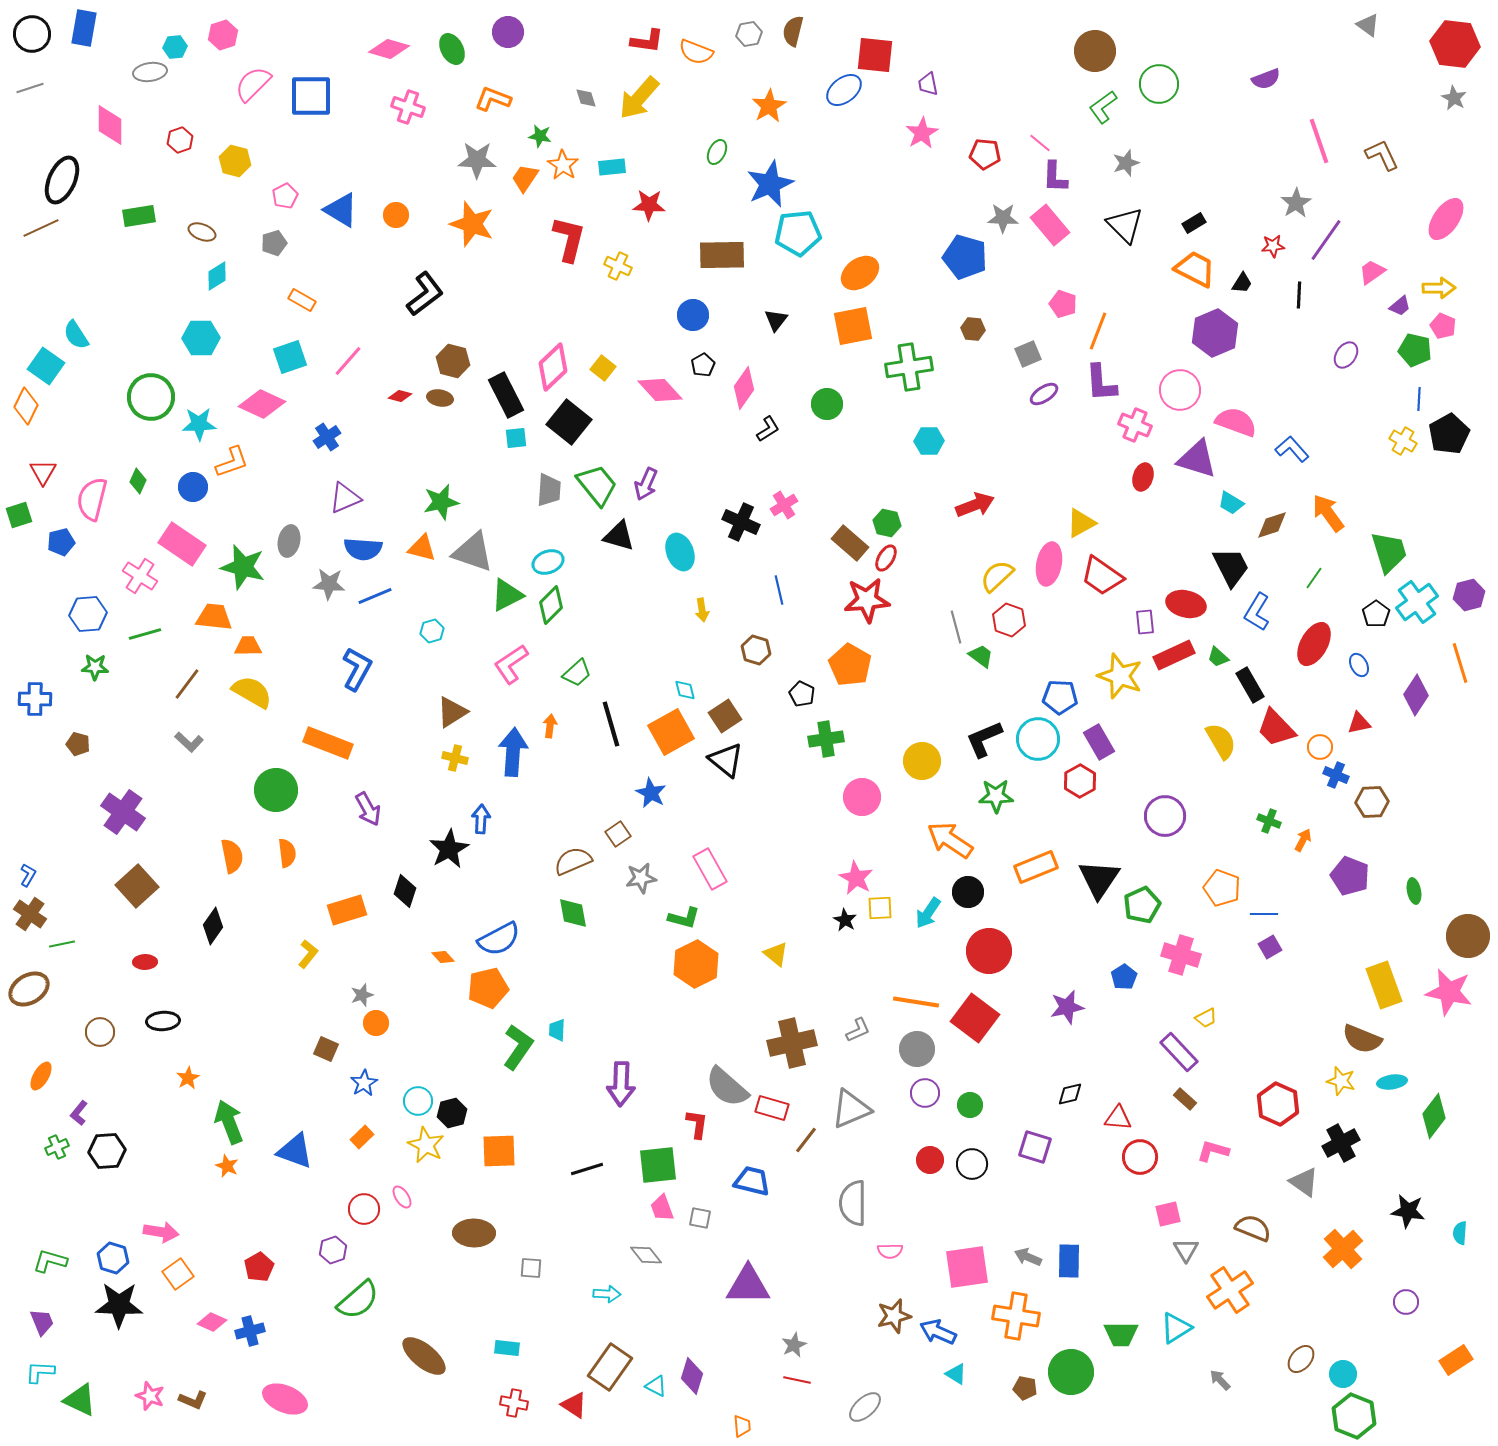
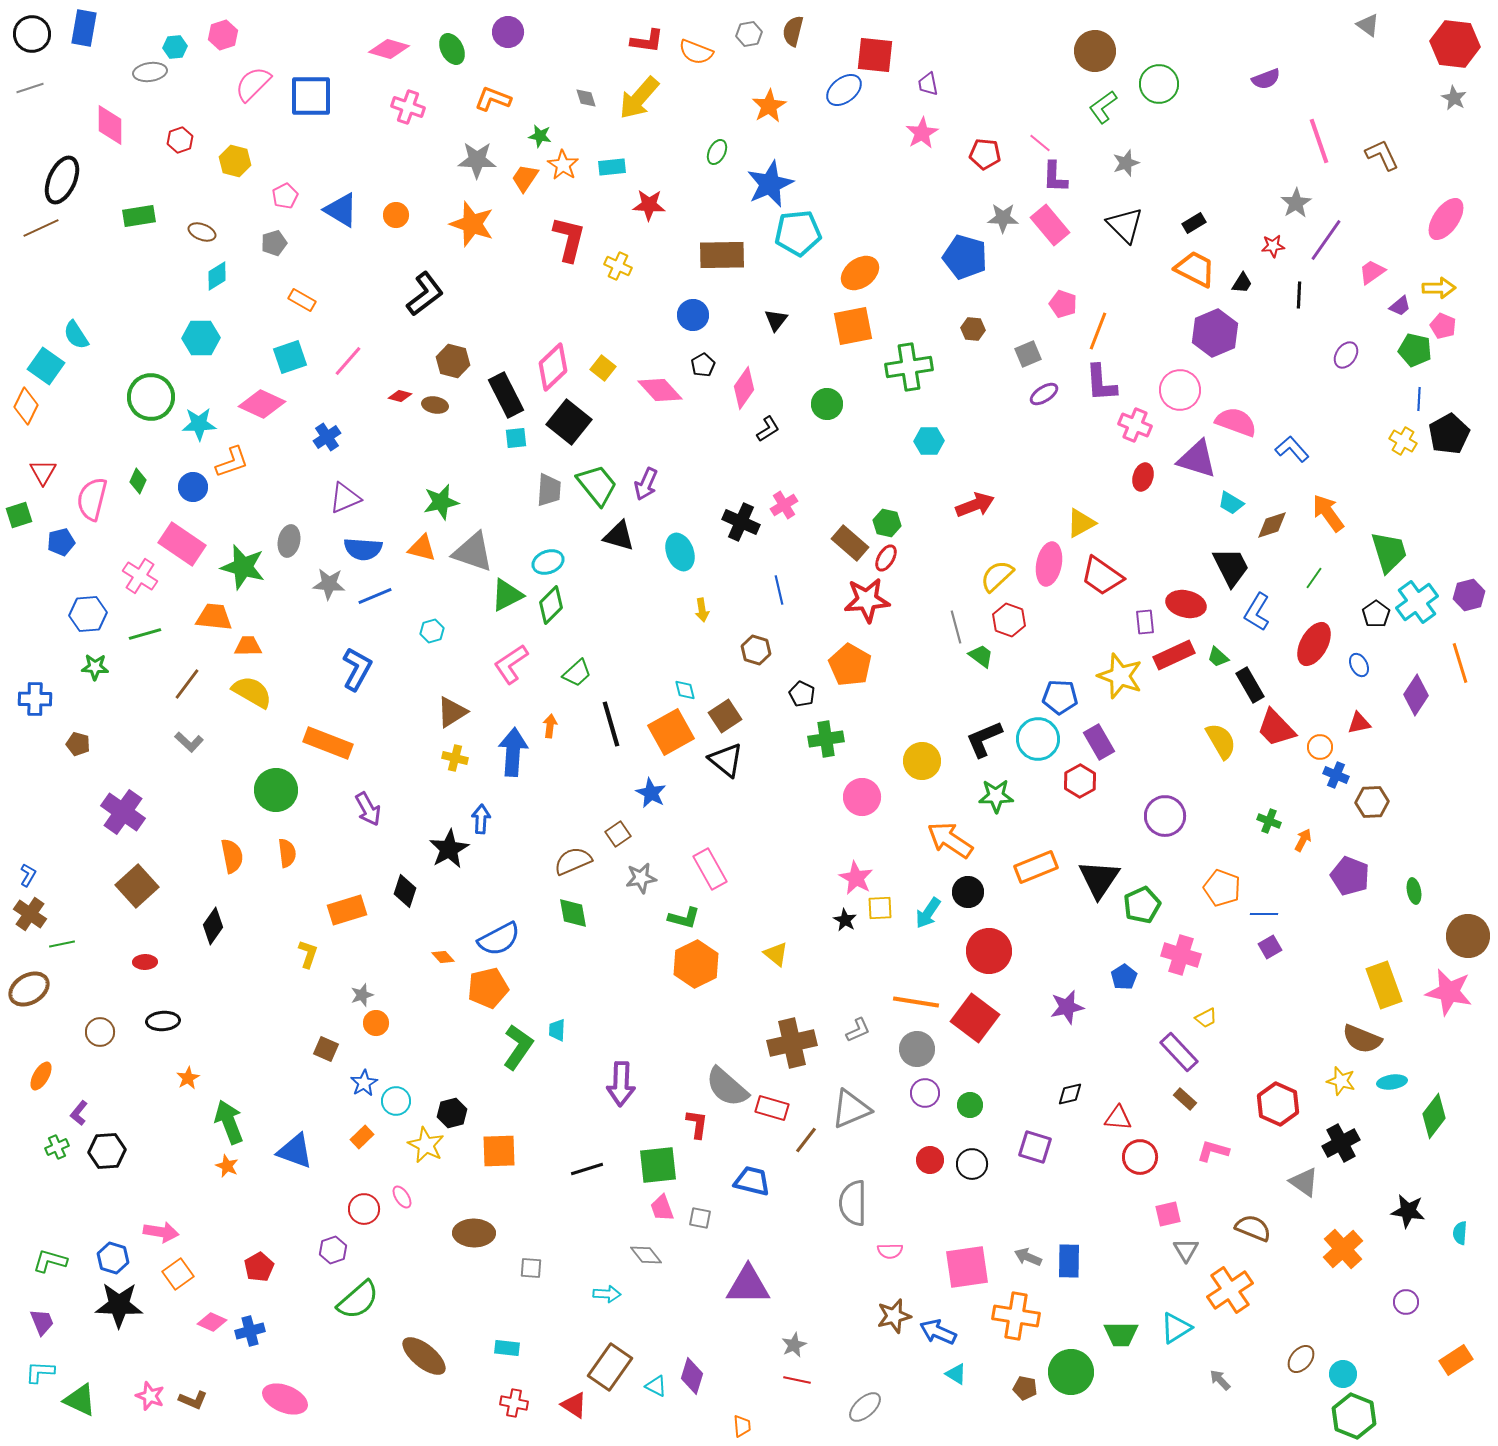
brown ellipse at (440, 398): moved 5 px left, 7 px down
yellow L-shape at (308, 954): rotated 20 degrees counterclockwise
cyan circle at (418, 1101): moved 22 px left
